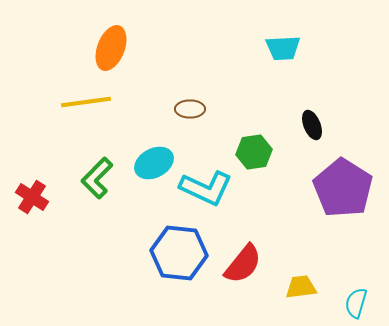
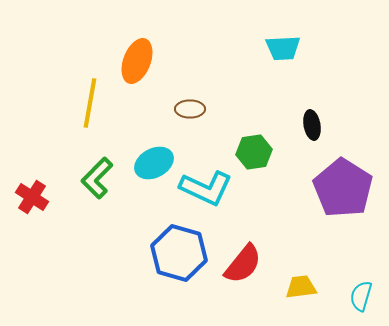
orange ellipse: moved 26 px right, 13 px down
yellow line: moved 4 px right, 1 px down; rotated 72 degrees counterclockwise
black ellipse: rotated 12 degrees clockwise
blue hexagon: rotated 10 degrees clockwise
cyan semicircle: moved 5 px right, 7 px up
